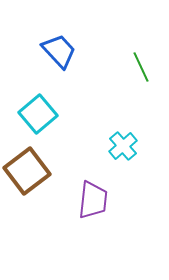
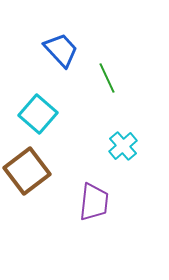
blue trapezoid: moved 2 px right, 1 px up
green line: moved 34 px left, 11 px down
cyan square: rotated 9 degrees counterclockwise
purple trapezoid: moved 1 px right, 2 px down
